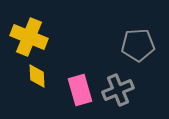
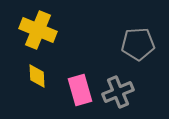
yellow cross: moved 9 px right, 7 px up
gray pentagon: moved 1 px up
gray cross: moved 2 px down
